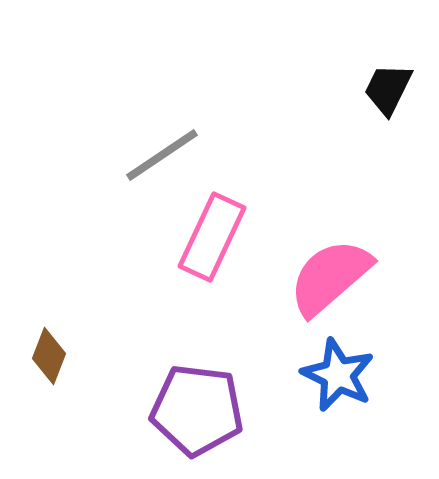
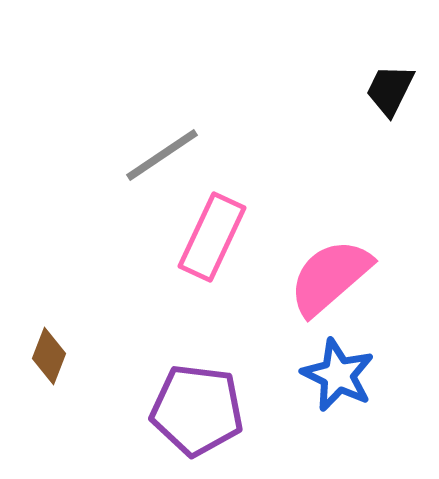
black trapezoid: moved 2 px right, 1 px down
